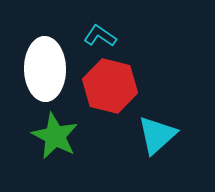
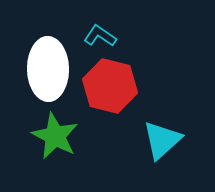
white ellipse: moved 3 px right
cyan triangle: moved 5 px right, 5 px down
